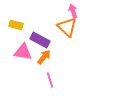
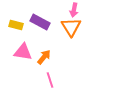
pink arrow: moved 1 px right, 1 px up; rotated 152 degrees counterclockwise
orange triangle: moved 4 px right; rotated 15 degrees clockwise
purple rectangle: moved 18 px up
